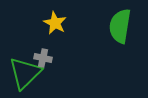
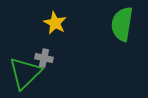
green semicircle: moved 2 px right, 2 px up
gray cross: moved 1 px right
